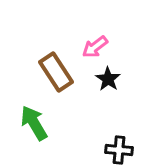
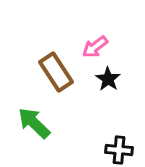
green arrow: rotated 15 degrees counterclockwise
